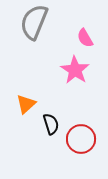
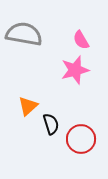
gray semicircle: moved 10 px left, 12 px down; rotated 78 degrees clockwise
pink semicircle: moved 4 px left, 2 px down
pink star: rotated 24 degrees clockwise
orange triangle: moved 2 px right, 2 px down
